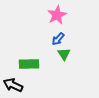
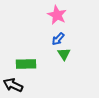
pink star: rotated 18 degrees counterclockwise
green rectangle: moved 3 px left
